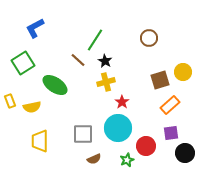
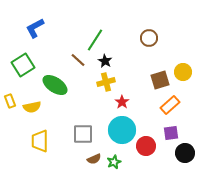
green square: moved 2 px down
cyan circle: moved 4 px right, 2 px down
green star: moved 13 px left, 2 px down
